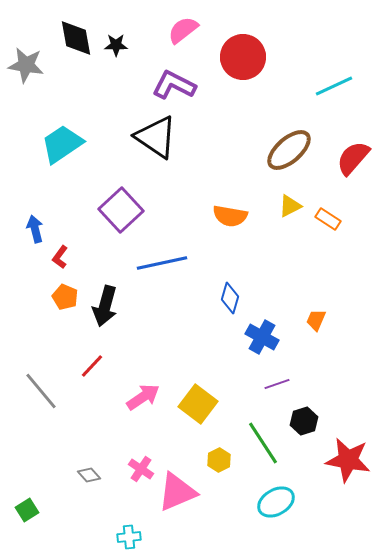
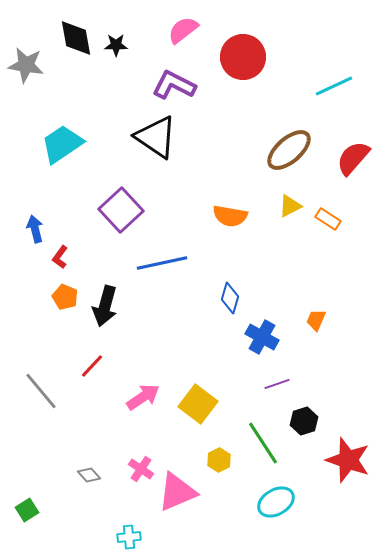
red star: rotated 9 degrees clockwise
